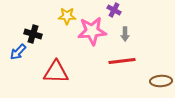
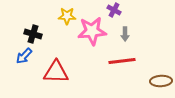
blue arrow: moved 6 px right, 4 px down
